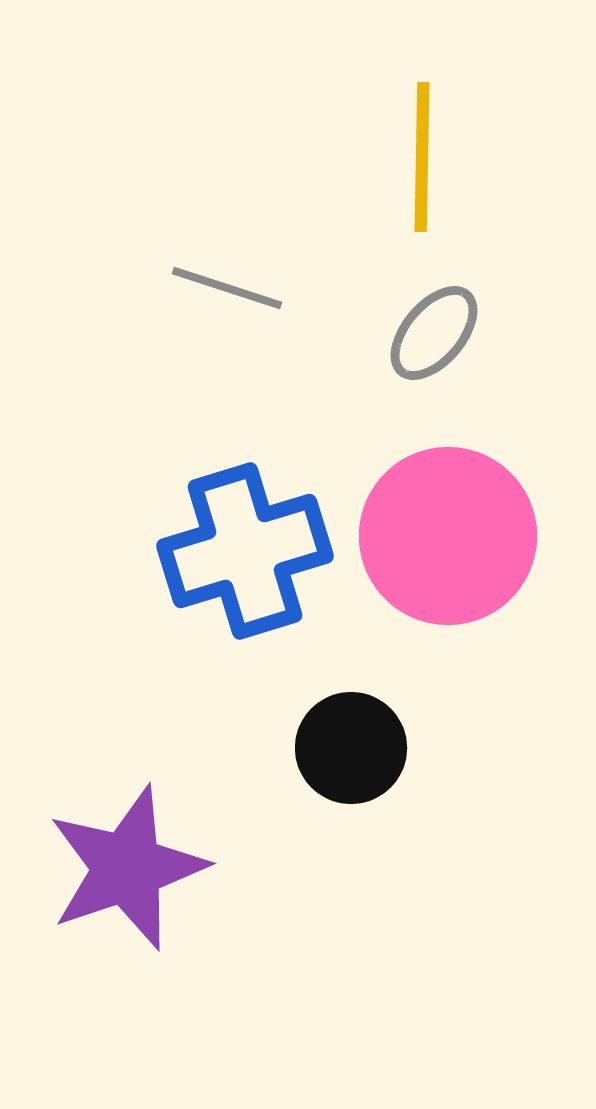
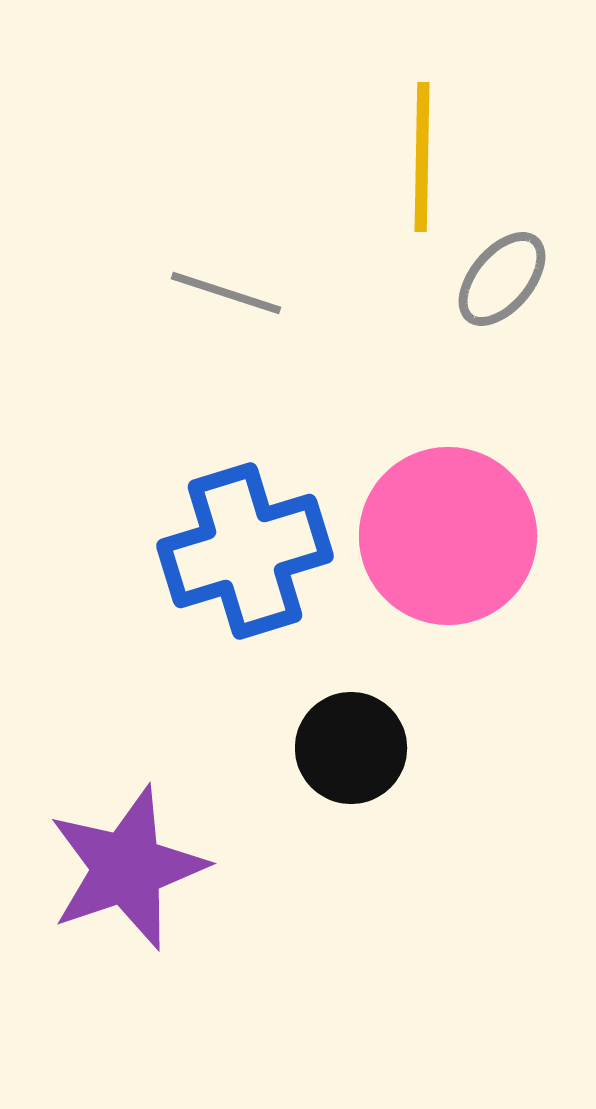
gray line: moved 1 px left, 5 px down
gray ellipse: moved 68 px right, 54 px up
